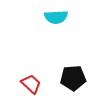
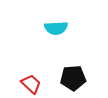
cyan semicircle: moved 11 px down
